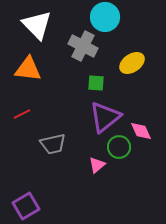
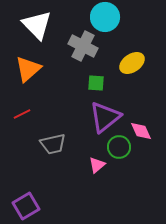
orange triangle: rotated 48 degrees counterclockwise
